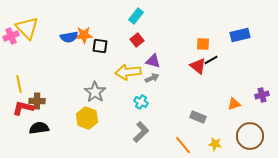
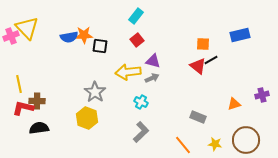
brown circle: moved 4 px left, 4 px down
